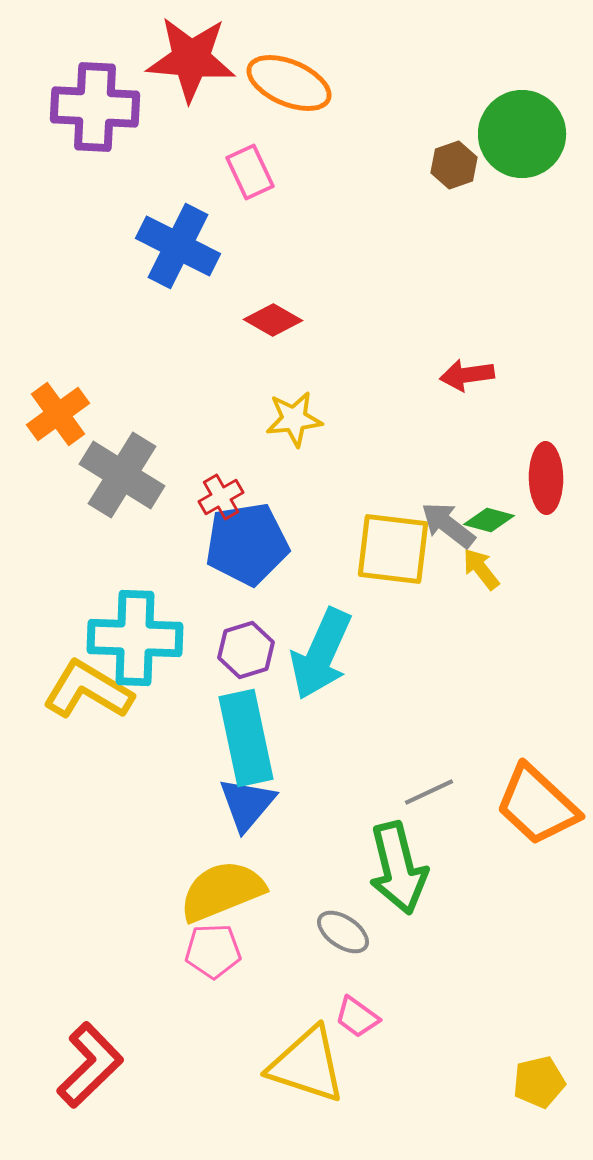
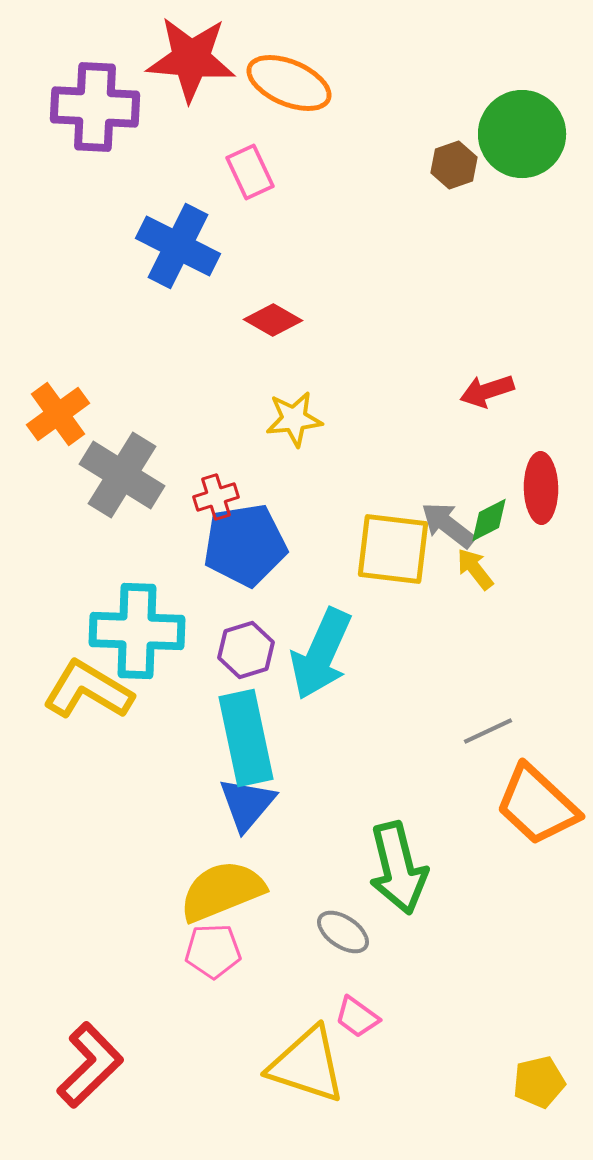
red arrow: moved 20 px right, 16 px down; rotated 10 degrees counterclockwise
red ellipse: moved 5 px left, 10 px down
red cross: moved 5 px left; rotated 12 degrees clockwise
green diamond: rotated 42 degrees counterclockwise
blue pentagon: moved 2 px left, 1 px down
yellow arrow: moved 6 px left
cyan cross: moved 2 px right, 7 px up
gray line: moved 59 px right, 61 px up
